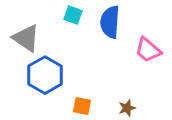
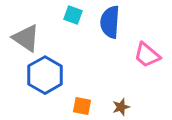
pink trapezoid: moved 1 px left, 5 px down
brown star: moved 6 px left, 1 px up
